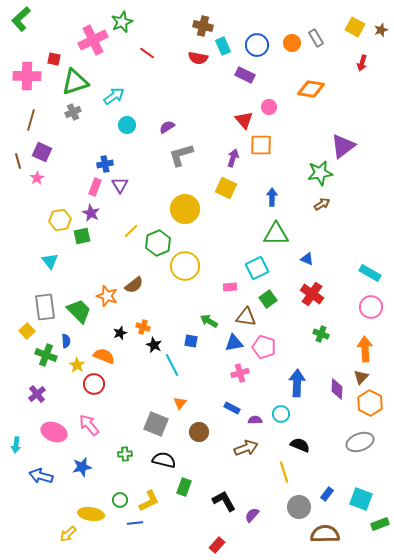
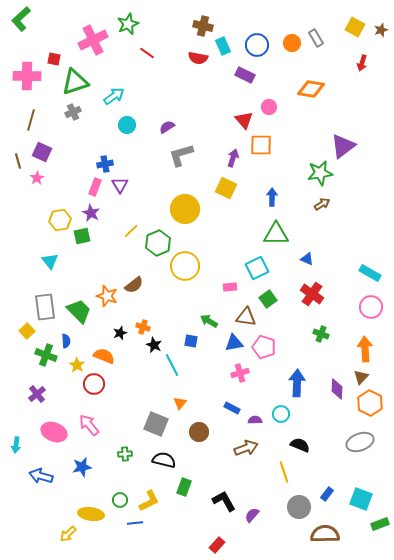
green star at (122, 22): moved 6 px right, 2 px down
